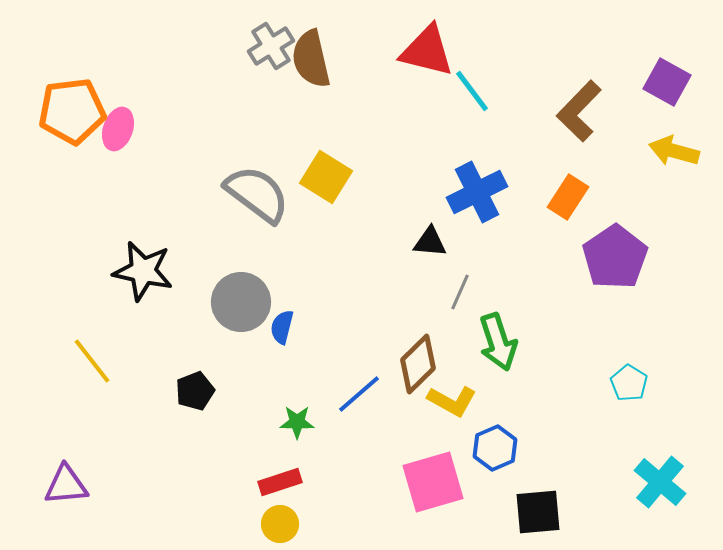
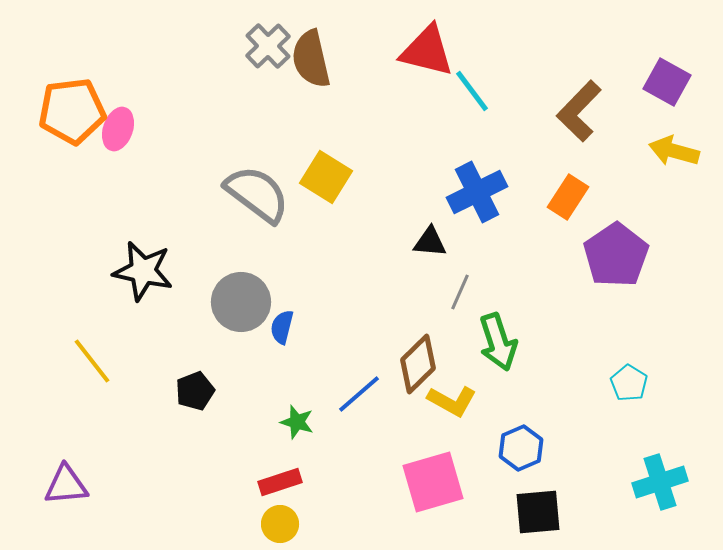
gray cross: moved 3 px left; rotated 12 degrees counterclockwise
purple pentagon: moved 1 px right, 2 px up
green star: rotated 16 degrees clockwise
blue hexagon: moved 26 px right
cyan cross: rotated 32 degrees clockwise
